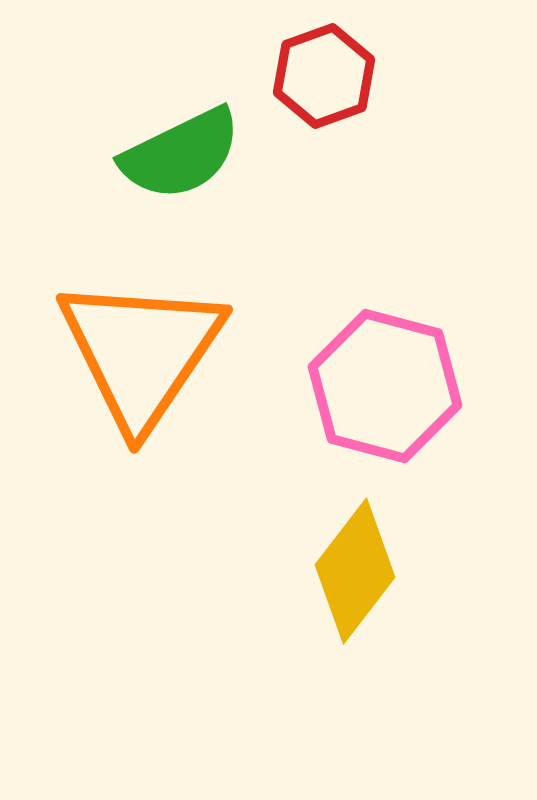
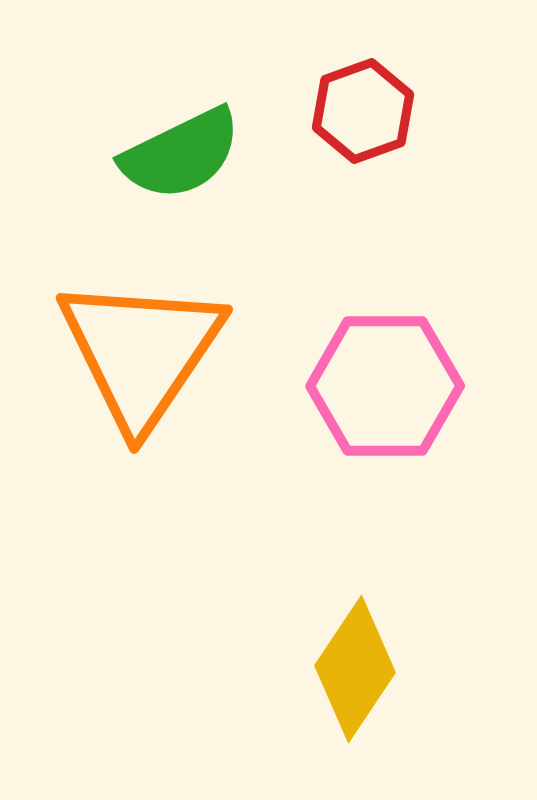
red hexagon: moved 39 px right, 35 px down
pink hexagon: rotated 15 degrees counterclockwise
yellow diamond: moved 98 px down; rotated 4 degrees counterclockwise
